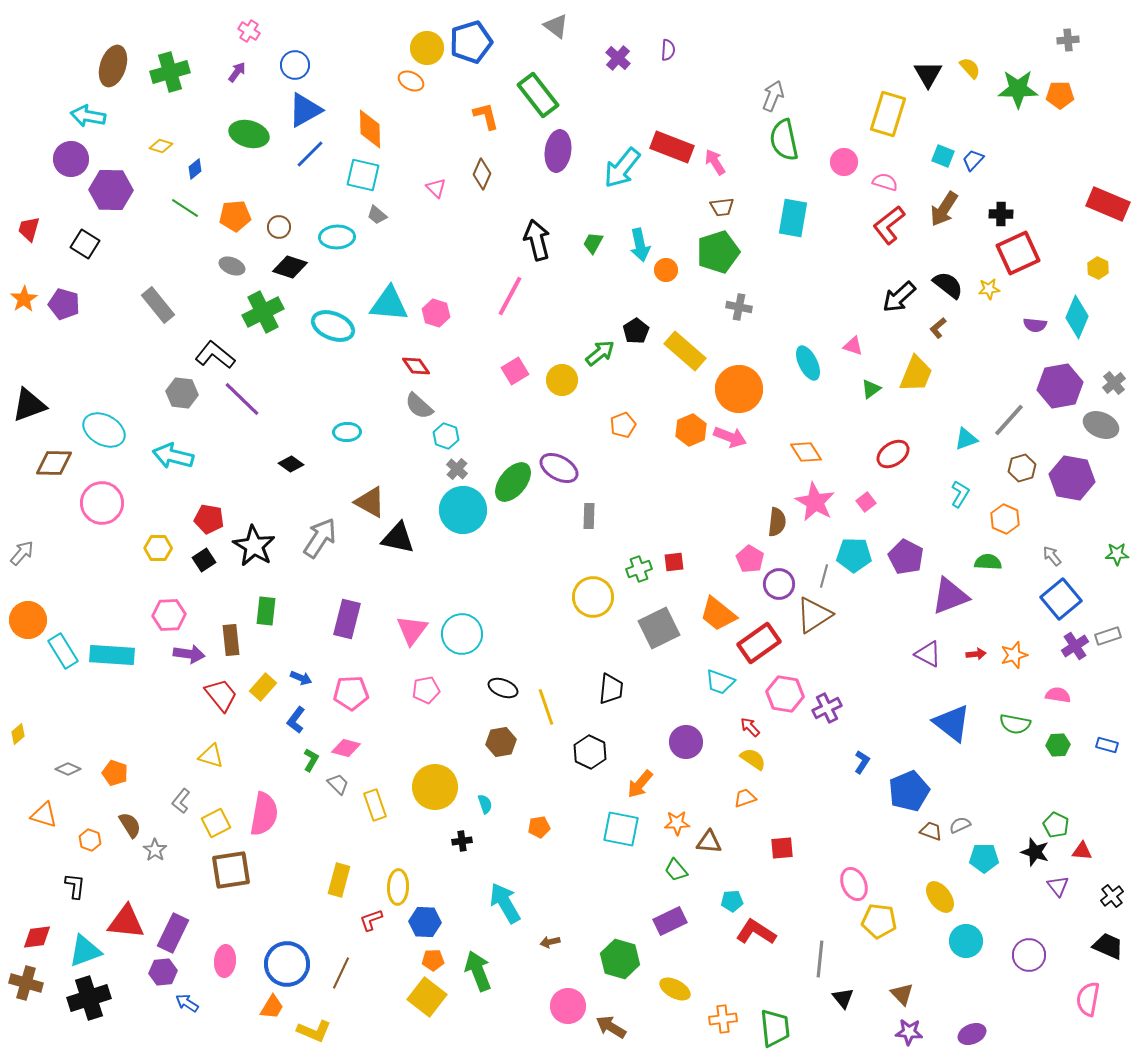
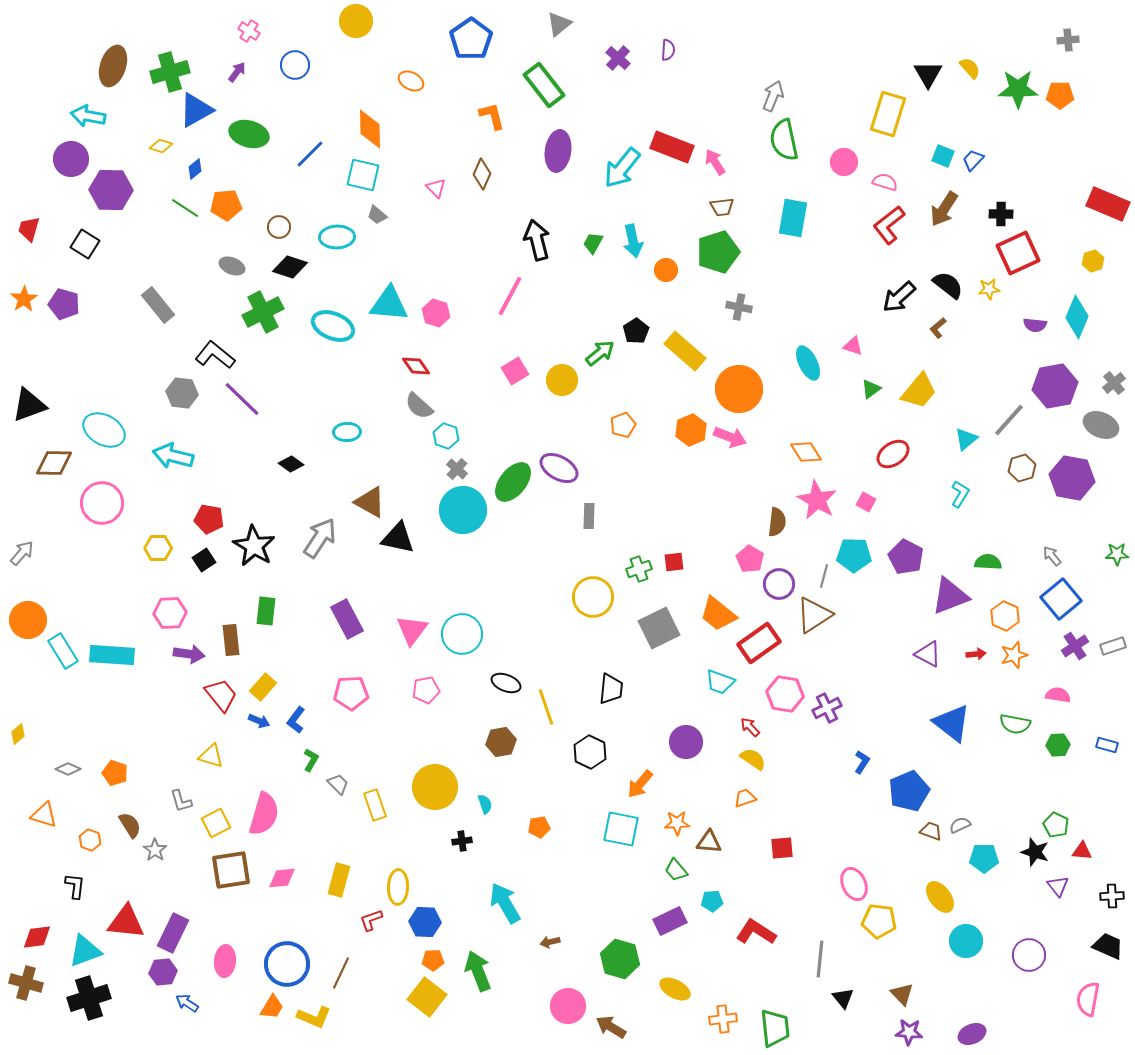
gray triangle at (556, 26): moved 3 px right, 2 px up; rotated 44 degrees clockwise
blue pentagon at (471, 42): moved 3 px up; rotated 18 degrees counterclockwise
yellow circle at (427, 48): moved 71 px left, 27 px up
green rectangle at (538, 95): moved 6 px right, 10 px up
blue triangle at (305, 110): moved 109 px left
orange L-shape at (486, 116): moved 6 px right
orange pentagon at (235, 216): moved 9 px left, 11 px up
cyan arrow at (640, 245): moved 7 px left, 4 px up
yellow hexagon at (1098, 268): moved 5 px left, 7 px up; rotated 15 degrees clockwise
yellow trapezoid at (916, 374): moved 3 px right, 17 px down; rotated 18 degrees clockwise
purple hexagon at (1060, 386): moved 5 px left
cyan triangle at (966, 439): rotated 20 degrees counterclockwise
pink star at (815, 502): moved 2 px right, 2 px up
pink square at (866, 502): rotated 24 degrees counterclockwise
orange hexagon at (1005, 519): moved 97 px down
pink hexagon at (169, 615): moved 1 px right, 2 px up
purple rectangle at (347, 619): rotated 42 degrees counterclockwise
gray rectangle at (1108, 636): moved 5 px right, 10 px down
blue arrow at (301, 678): moved 42 px left, 43 px down
black ellipse at (503, 688): moved 3 px right, 5 px up
pink diamond at (346, 748): moved 64 px left, 130 px down; rotated 20 degrees counterclockwise
gray L-shape at (181, 801): rotated 55 degrees counterclockwise
pink semicircle at (264, 814): rotated 6 degrees clockwise
black cross at (1112, 896): rotated 35 degrees clockwise
cyan pentagon at (732, 901): moved 20 px left
yellow L-shape at (314, 1031): moved 14 px up
